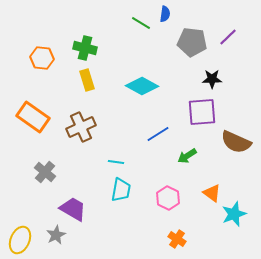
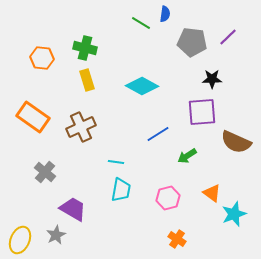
pink hexagon: rotated 20 degrees clockwise
